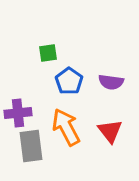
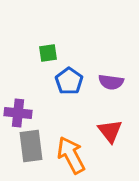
purple cross: rotated 12 degrees clockwise
orange arrow: moved 5 px right, 28 px down
